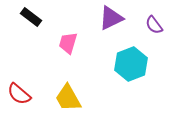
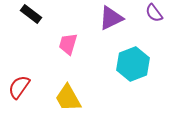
black rectangle: moved 3 px up
purple semicircle: moved 12 px up
pink trapezoid: moved 1 px down
cyan hexagon: moved 2 px right
red semicircle: moved 7 px up; rotated 85 degrees clockwise
